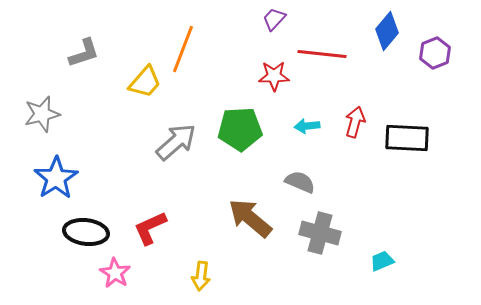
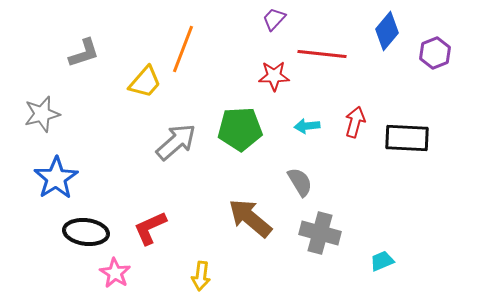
gray semicircle: rotated 36 degrees clockwise
